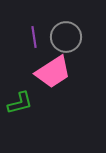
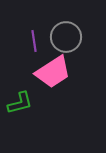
purple line: moved 4 px down
